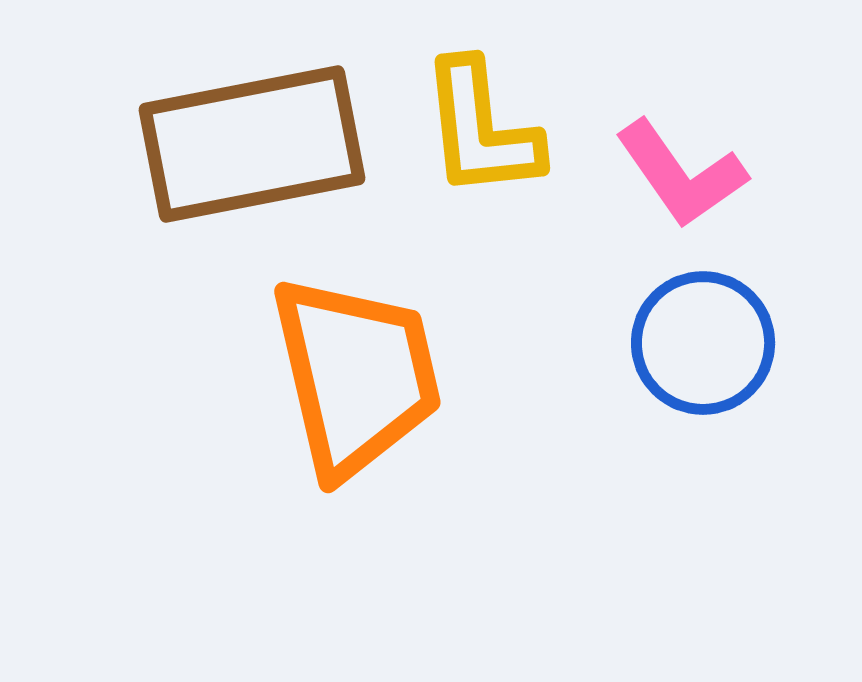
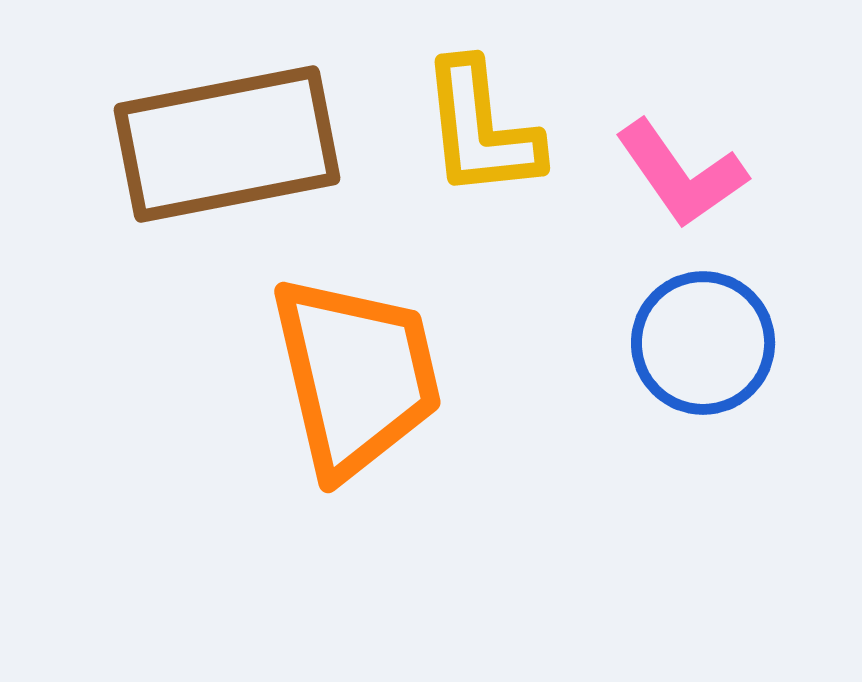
brown rectangle: moved 25 px left
